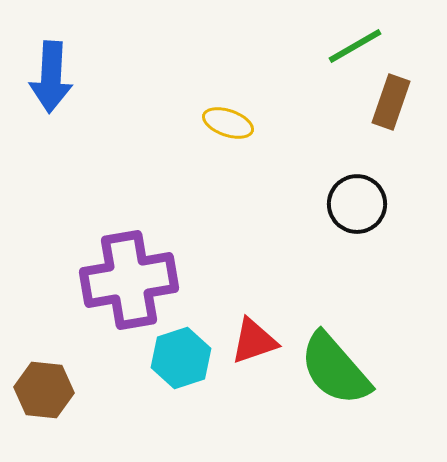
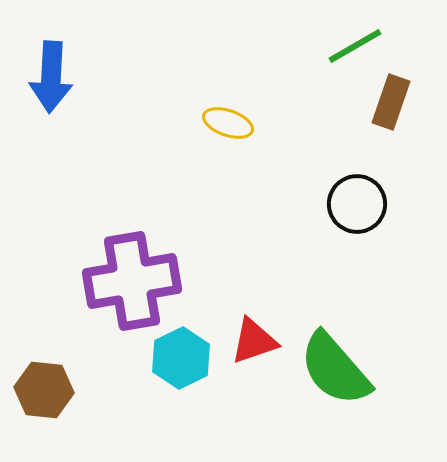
purple cross: moved 3 px right, 1 px down
cyan hexagon: rotated 8 degrees counterclockwise
